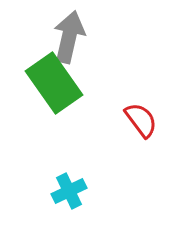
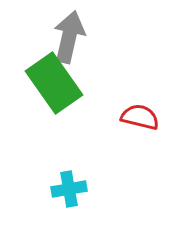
red semicircle: moved 1 px left, 3 px up; rotated 39 degrees counterclockwise
cyan cross: moved 2 px up; rotated 16 degrees clockwise
